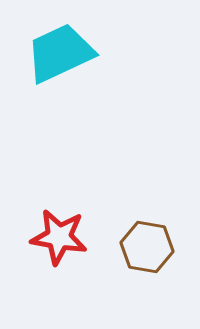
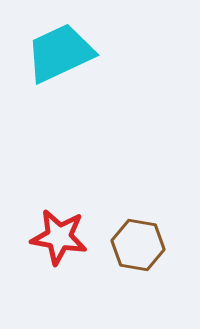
brown hexagon: moved 9 px left, 2 px up
